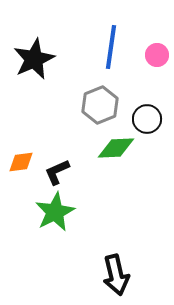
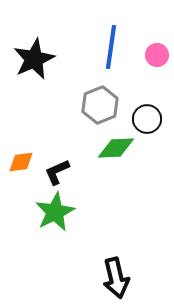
black arrow: moved 3 px down
